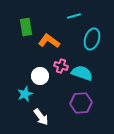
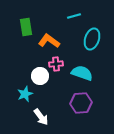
pink cross: moved 5 px left, 2 px up; rotated 24 degrees counterclockwise
